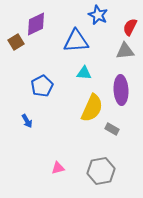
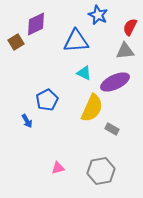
cyan triangle: rotated 21 degrees clockwise
blue pentagon: moved 5 px right, 14 px down
purple ellipse: moved 6 px left, 8 px up; rotated 68 degrees clockwise
